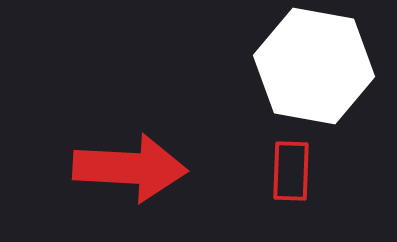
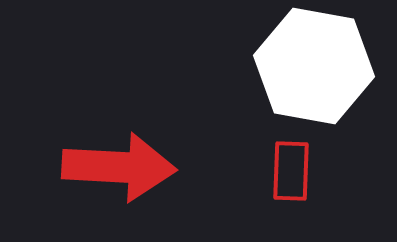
red arrow: moved 11 px left, 1 px up
